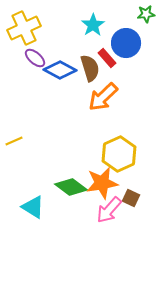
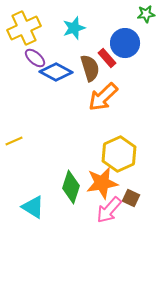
cyan star: moved 19 px left, 3 px down; rotated 15 degrees clockwise
blue circle: moved 1 px left
blue diamond: moved 4 px left, 2 px down
green diamond: rotated 72 degrees clockwise
